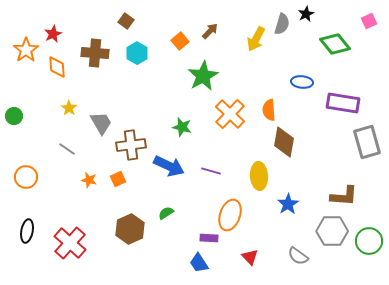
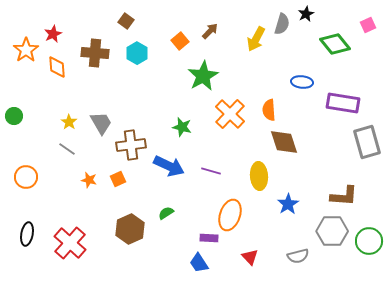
pink square at (369, 21): moved 1 px left, 4 px down
yellow star at (69, 108): moved 14 px down
brown diamond at (284, 142): rotated 28 degrees counterclockwise
black ellipse at (27, 231): moved 3 px down
gray semicircle at (298, 256): rotated 50 degrees counterclockwise
